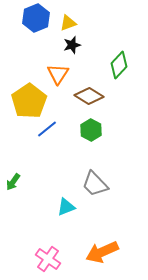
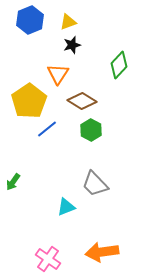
blue hexagon: moved 6 px left, 2 px down
yellow triangle: moved 1 px up
brown diamond: moved 7 px left, 5 px down
orange arrow: rotated 16 degrees clockwise
